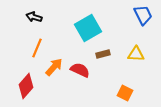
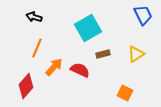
yellow triangle: rotated 36 degrees counterclockwise
